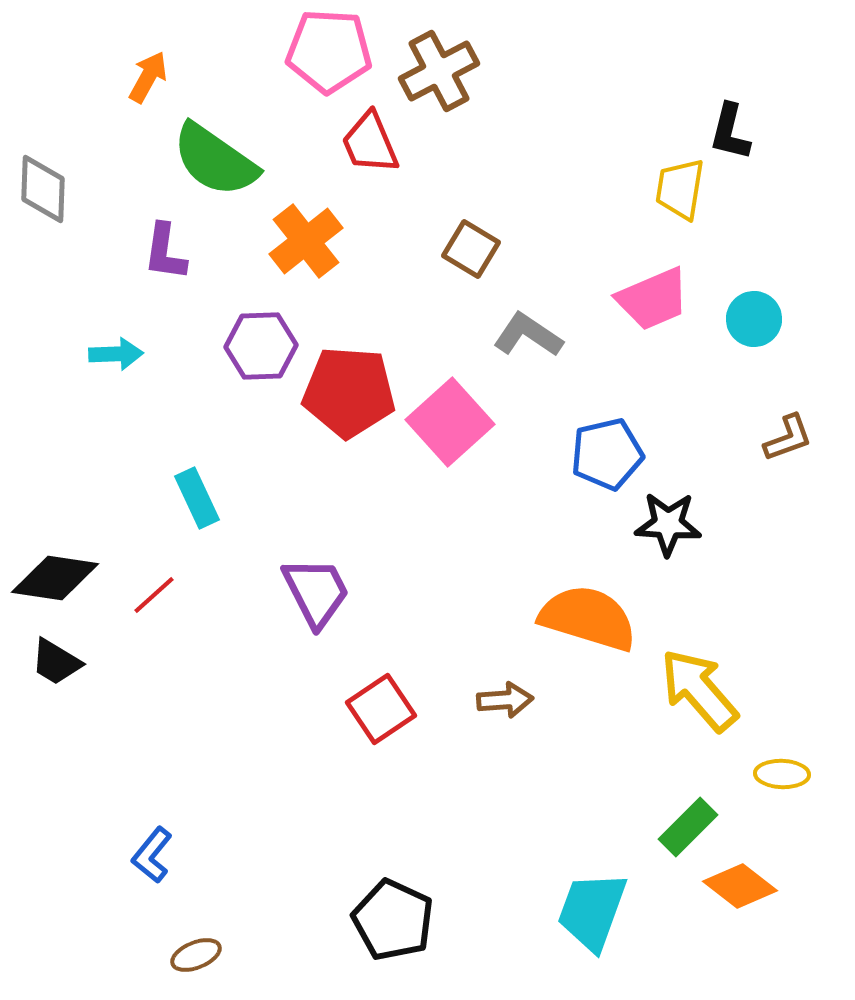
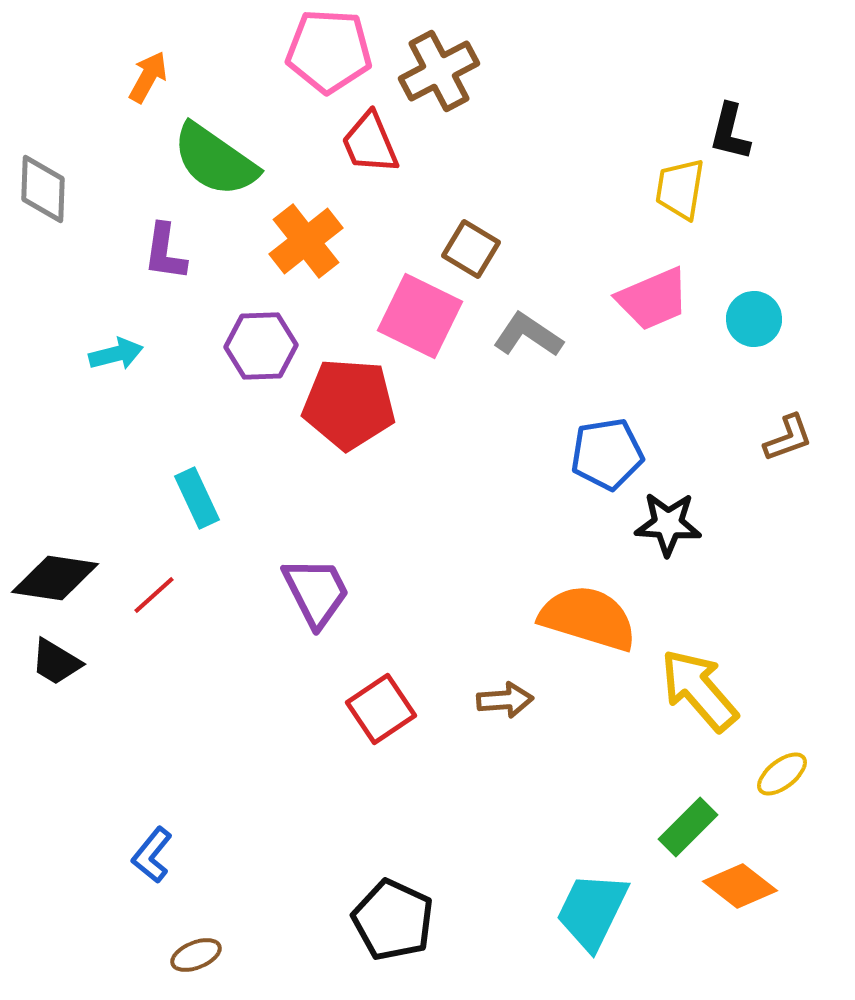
cyan arrow: rotated 12 degrees counterclockwise
red pentagon: moved 12 px down
pink square: moved 30 px left, 106 px up; rotated 22 degrees counterclockwise
blue pentagon: rotated 4 degrees clockwise
yellow ellipse: rotated 40 degrees counterclockwise
cyan trapezoid: rotated 6 degrees clockwise
